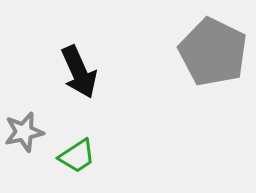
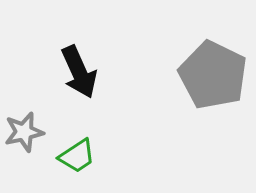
gray pentagon: moved 23 px down
